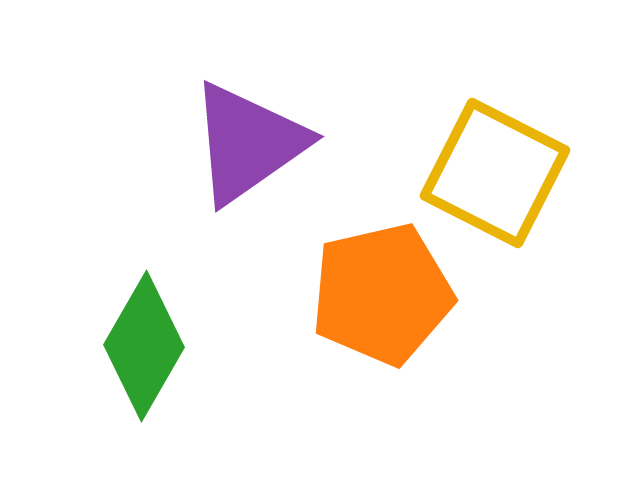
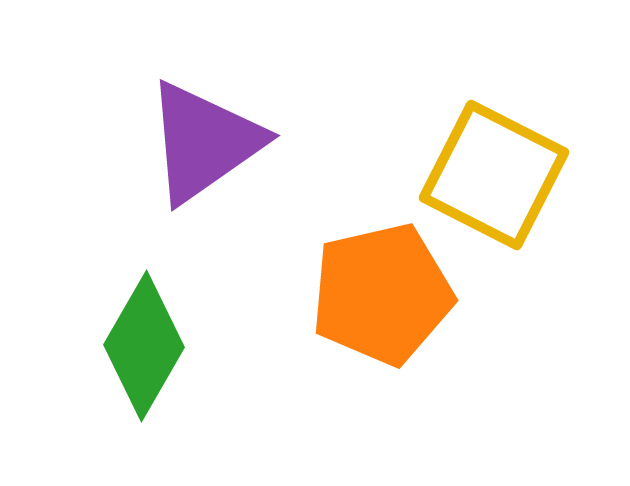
purple triangle: moved 44 px left, 1 px up
yellow square: moved 1 px left, 2 px down
